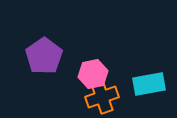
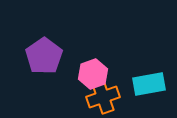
pink hexagon: rotated 8 degrees counterclockwise
orange cross: moved 1 px right
